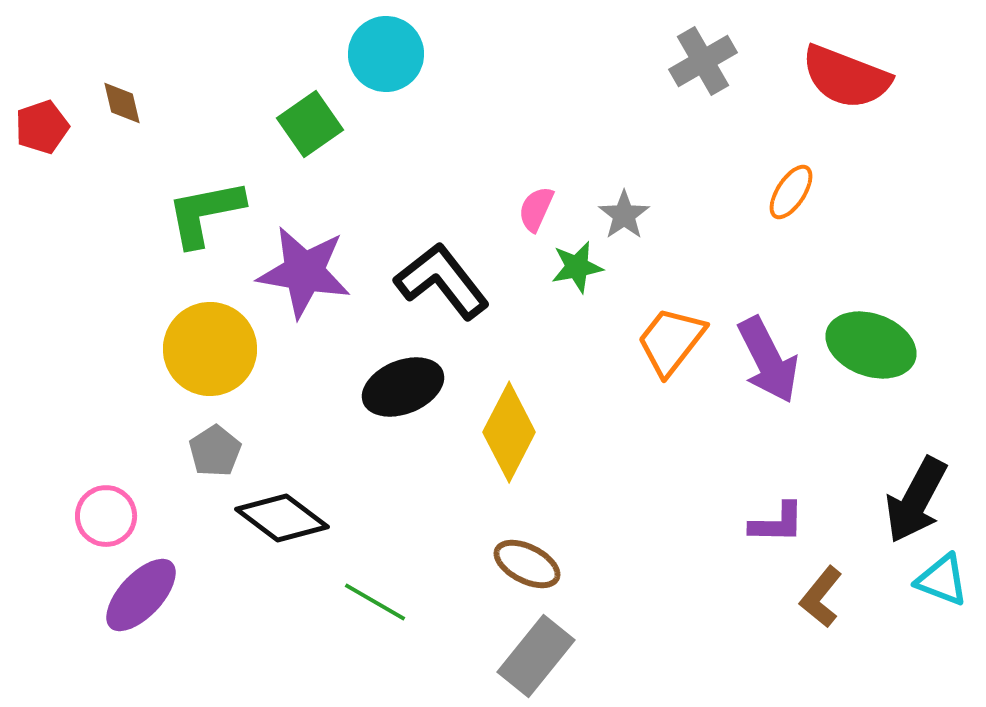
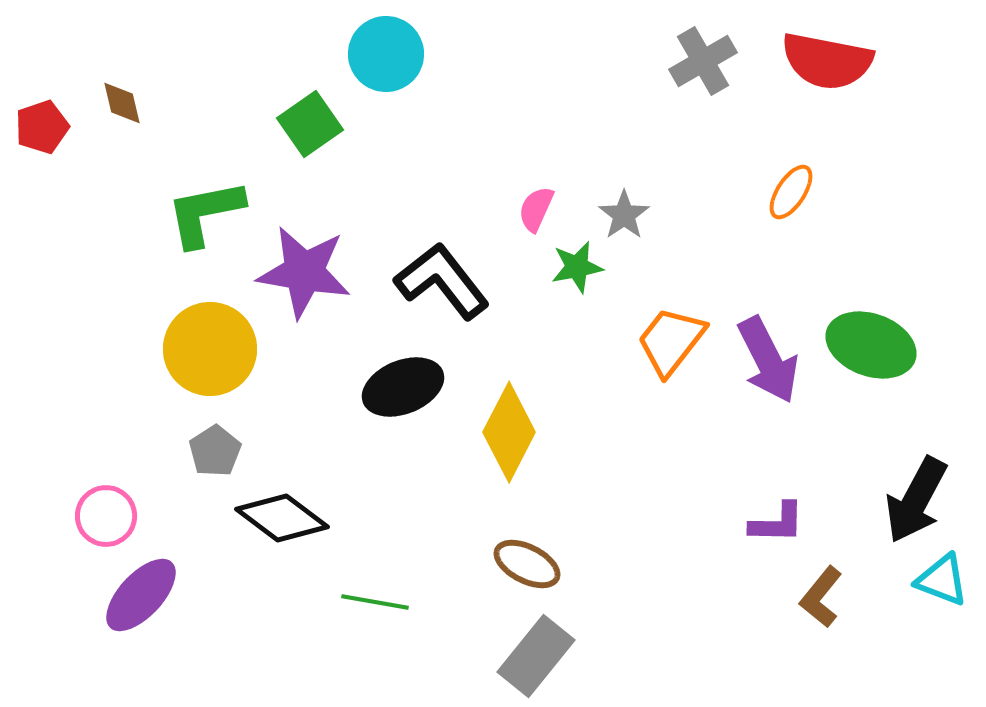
red semicircle: moved 19 px left, 16 px up; rotated 10 degrees counterclockwise
green line: rotated 20 degrees counterclockwise
